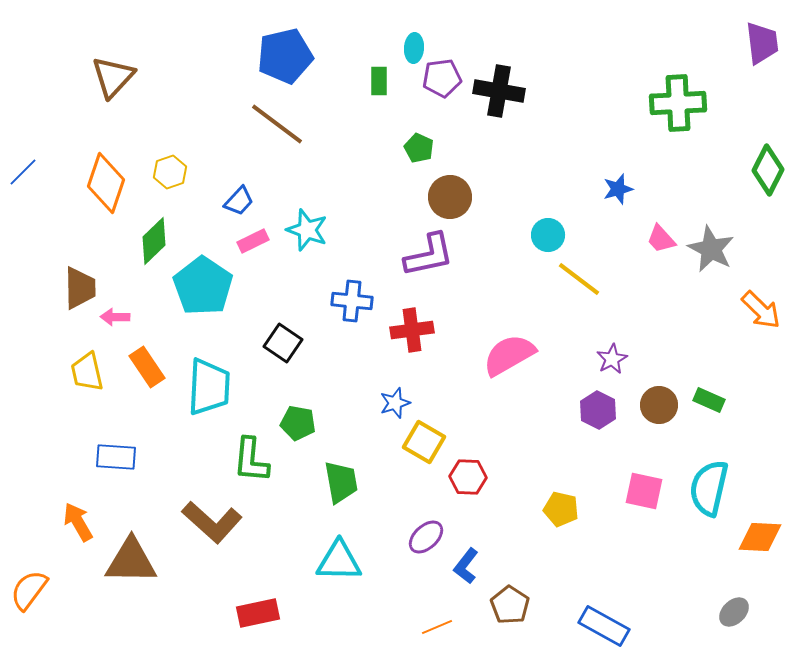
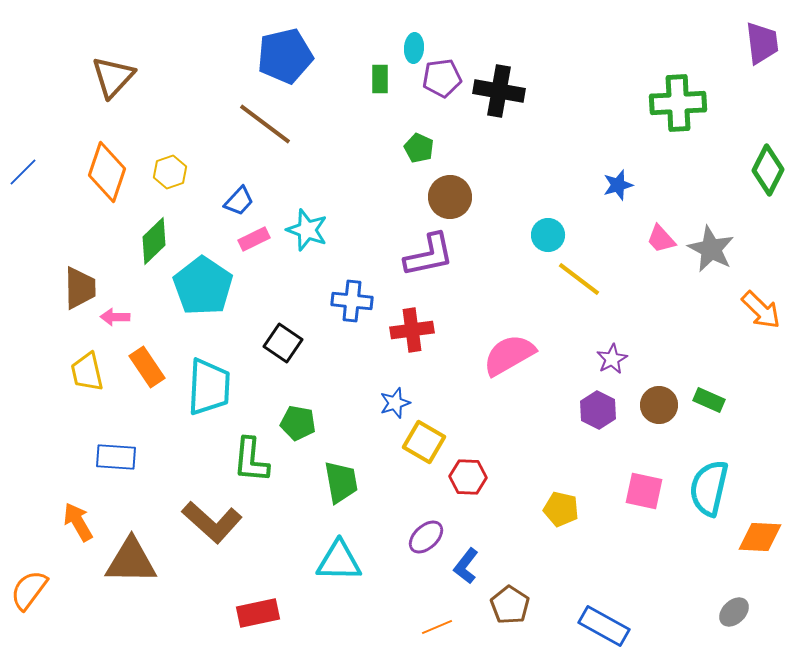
green rectangle at (379, 81): moved 1 px right, 2 px up
brown line at (277, 124): moved 12 px left
orange diamond at (106, 183): moved 1 px right, 11 px up
blue star at (618, 189): moved 4 px up
pink rectangle at (253, 241): moved 1 px right, 2 px up
